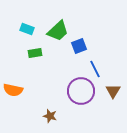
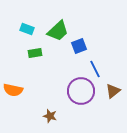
brown triangle: rotated 21 degrees clockwise
